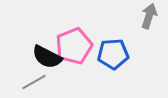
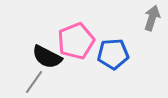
gray arrow: moved 3 px right, 2 px down
pink pentagon: moved 2 px right, 5 px up
gray line: rotated 25 degrees counterclockwise
